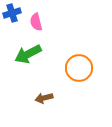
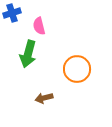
pink semicircle: moved 3 px right, 4 px down
green arrow: rotated 48 degrees counterclockwise
orange circle: moved 2 px left, 1 px down
